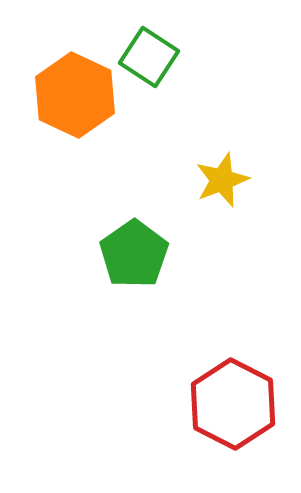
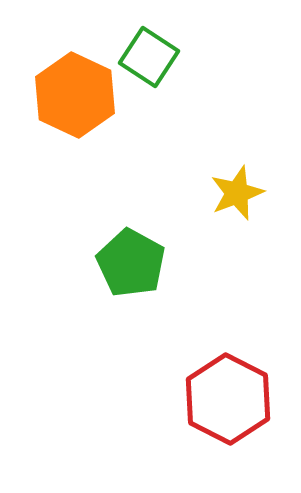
yellow star: moved 15 px right, 13 px down
green pentagon: moved 3 px left, 9 px down; rotated 8 degrees counterclockwise
red hexagon: moved 5 px left, 5 px up
